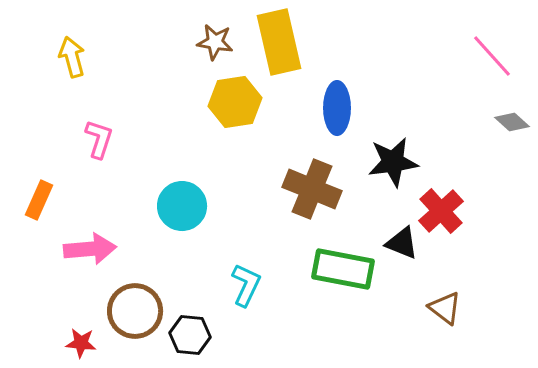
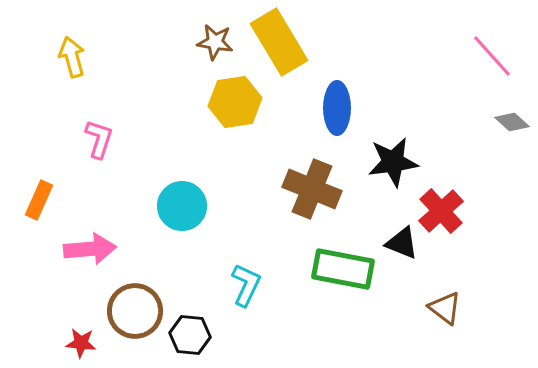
yellow rectangle: rotated 18 degrees counterclockwise
